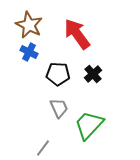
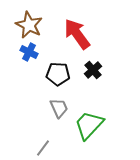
black cross: moved 4 px up
